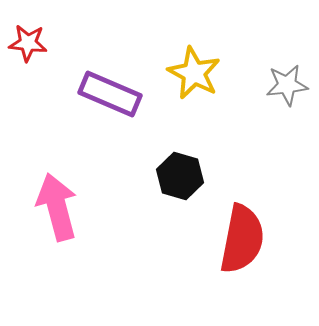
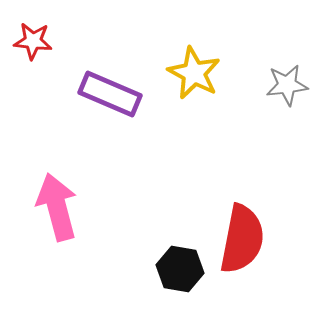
red star: moved 5 px right, 2 px up
black hexagon: moved 93 px down; rotated 6 degrees counterclockwise
